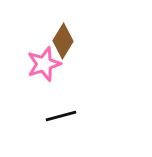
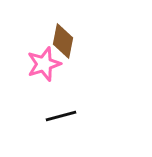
brown diamond: rotated 20 degrees counterclockwise
